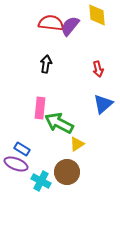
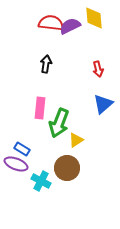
yellow diamond: moved 3 px left, 3 px down
purple semicircle: rotated 25 degrees clockwise
green arrow: rotated 96 degrees counterclockwise
yellow triangle: moved 1 px left, 4 px up
brown circle: moved 4 px up
